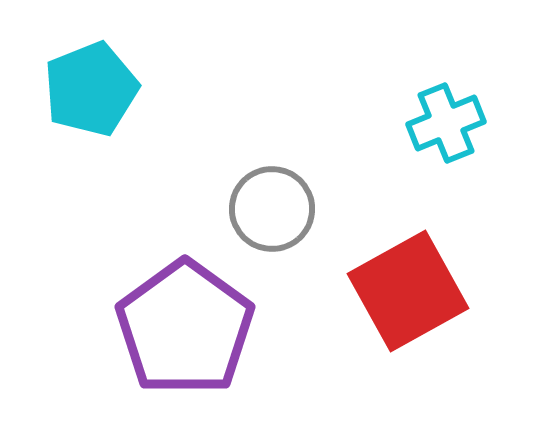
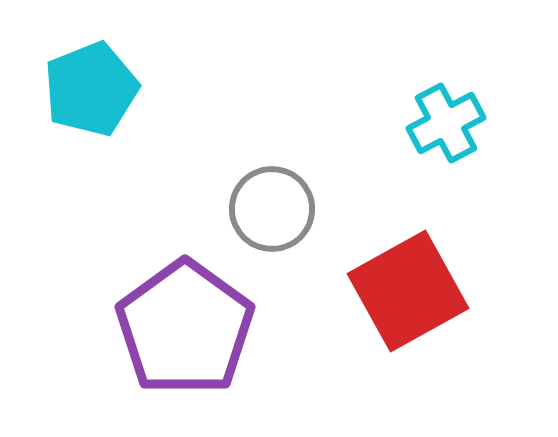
cyan cross: rotated 6 degrees counterclockwise
